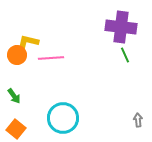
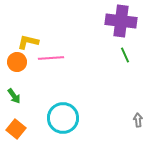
purple cross: moved 6 px up
orange circle: moved 7 px down
